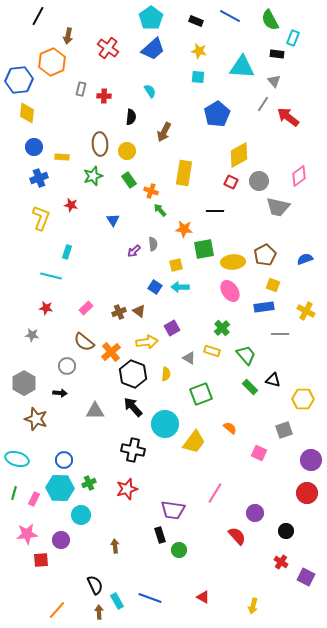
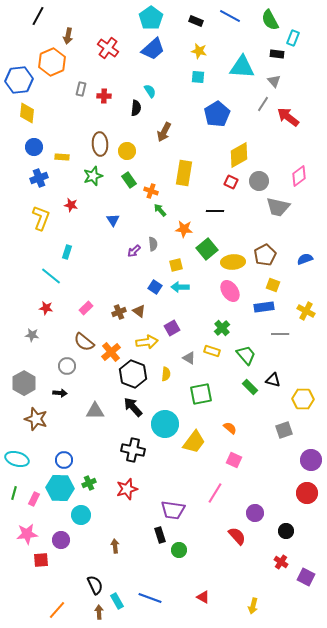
black semicircle at (131, 117): moved 5 px right, 9 px up
green square at (204, 249): moved 3 px right; rotated 30 degrees counterclockwise
cyan line at (51, 276): rotated 25 degrees clockwise
green square at (201, 394): rotated 10 degrees clockwise
pink square at (259, 453): moved 25 px left, 7 px down
